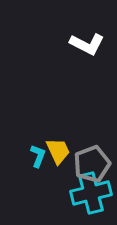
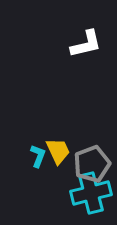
white L-shape: moved 1 px left; rotated 40 degrees counterclockwise
